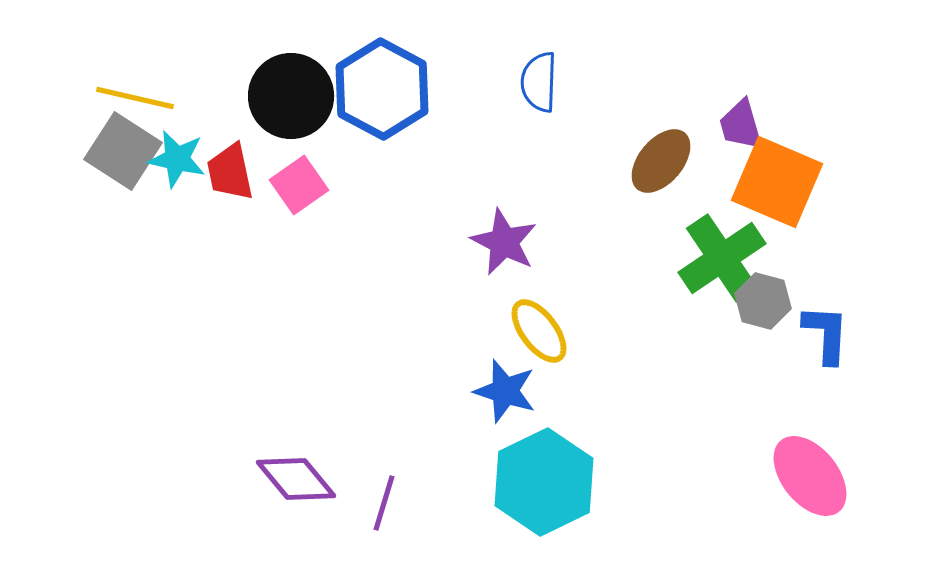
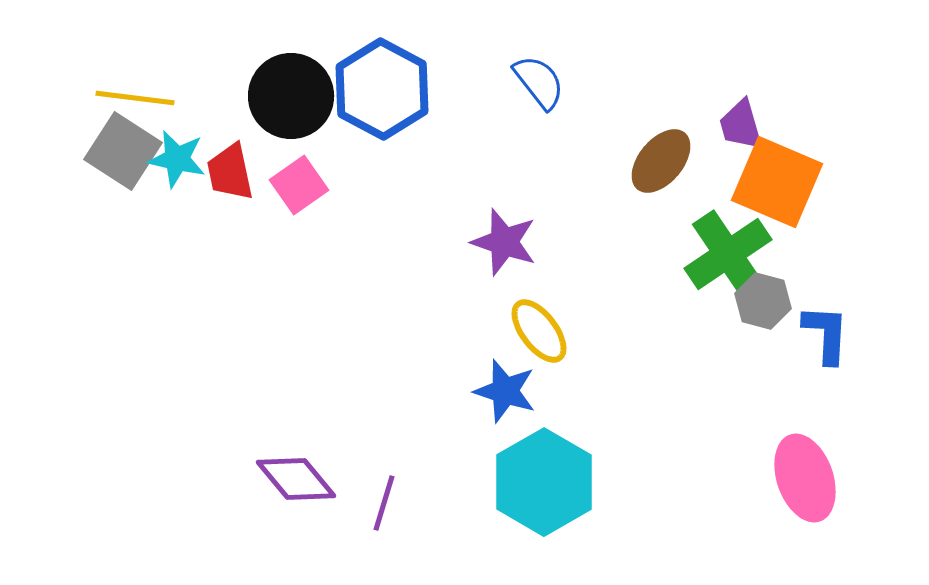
blue semicircle: rotated 140 degrees clockwise
yellow line: rotated 6 degrees counterclockwise
purple star: rotated 8 degrees counterclockwise
green cross: moved 6 px right, 4 px up
pink ellipse: moved 5 px left, 2 px down; rotated 20 degrees clockwise
cyan hexagon: rotated 4 degrees counterclockwise
